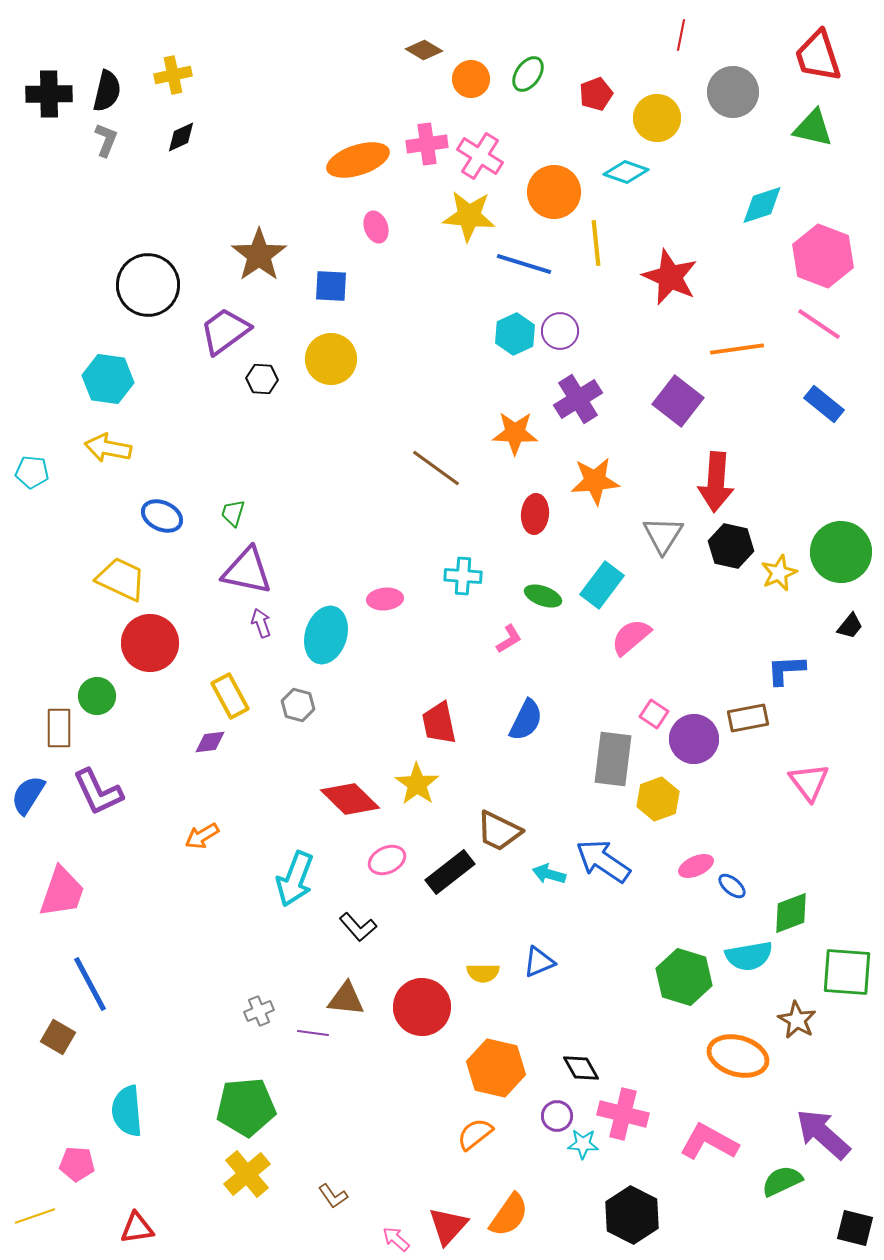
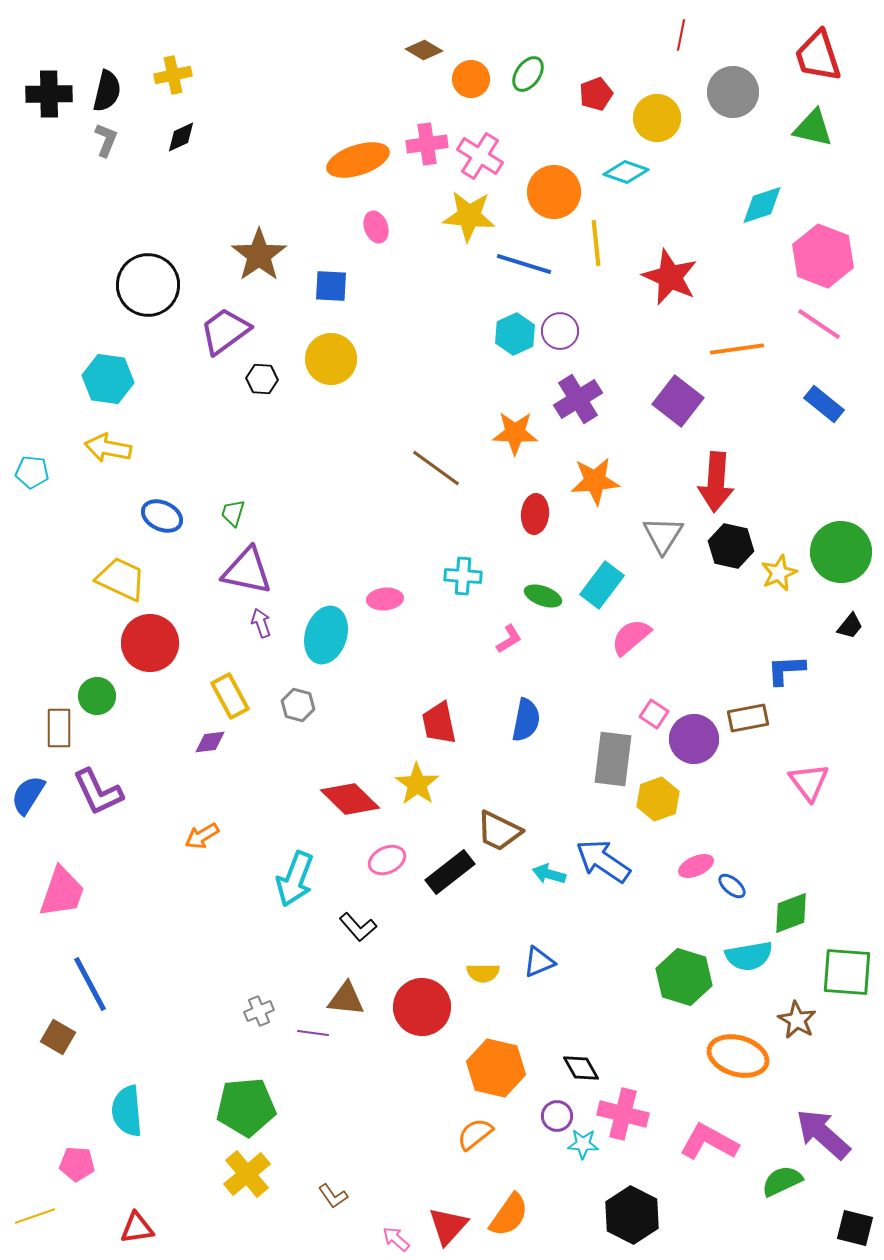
blue semicircle at (526, 720): rotated 15 degrees counterclockwise
